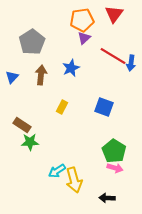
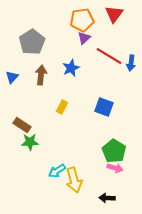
red line: moved 4 px left
